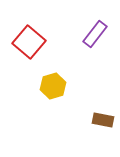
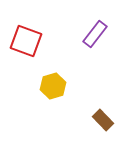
red square: moved 3 px left, 1 px up; rotated 20 degrees counterclockwise
brown rectangle: rotated 35 degrees clockwise
